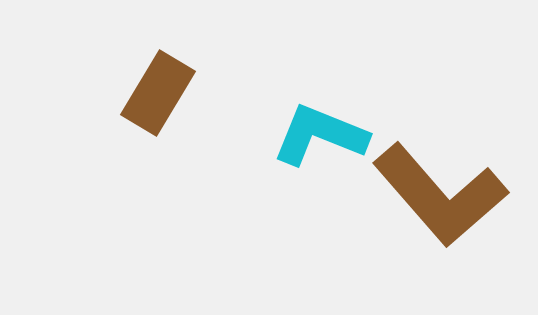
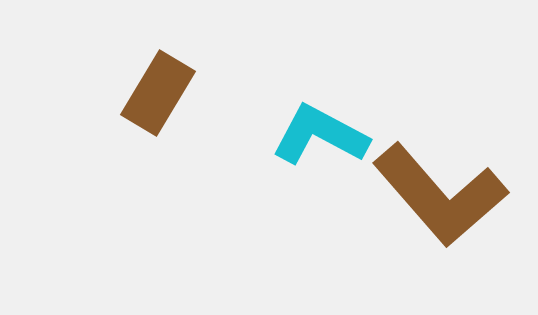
cyan L-shape: rotated 6 degrees clockwise
